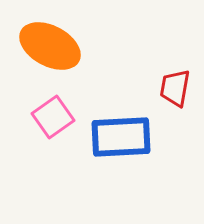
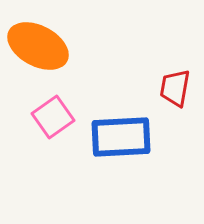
orange ellipse: moved 12 px left
